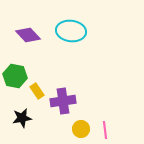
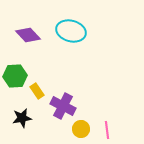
cyan ellipse: rotated 8 degrees clockwise
green hexagon: rotated 15 degrees counterclockwise
purple cross: moved 5 px down; rotated 35 degrees clockwise
pink line: moved 2 px right
